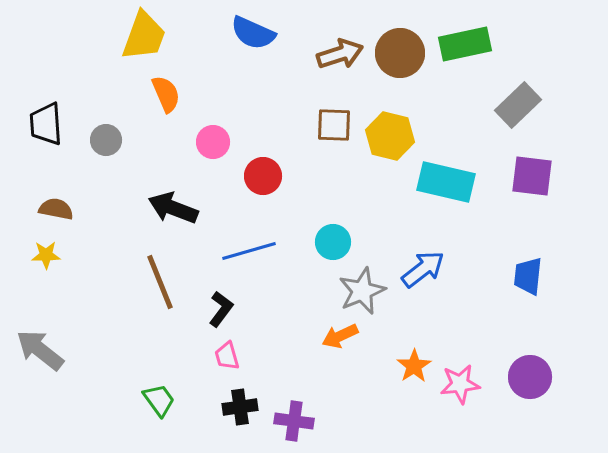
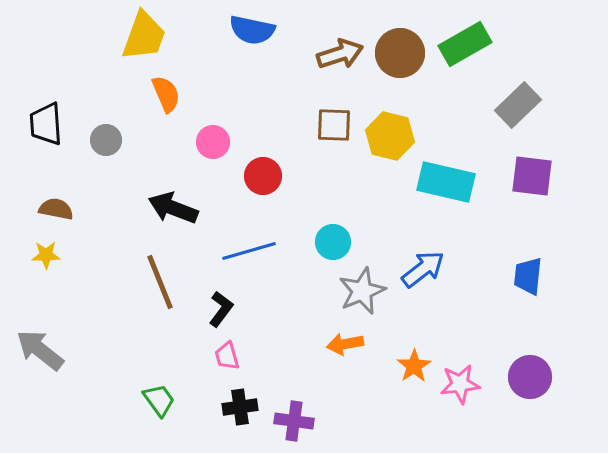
blue semicircle: moved 1 px left, 3 px up; rotated 12 degrees counterclockwise
green rectangle: rotated 18 degrees counterclockwise
orange arrow: moved 5 px right, 8 px down; rotated 15 degrees clockwise
